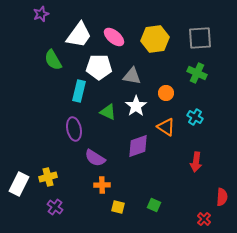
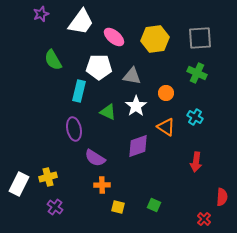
white trapezoid: moved 2 px right, 13 px up
